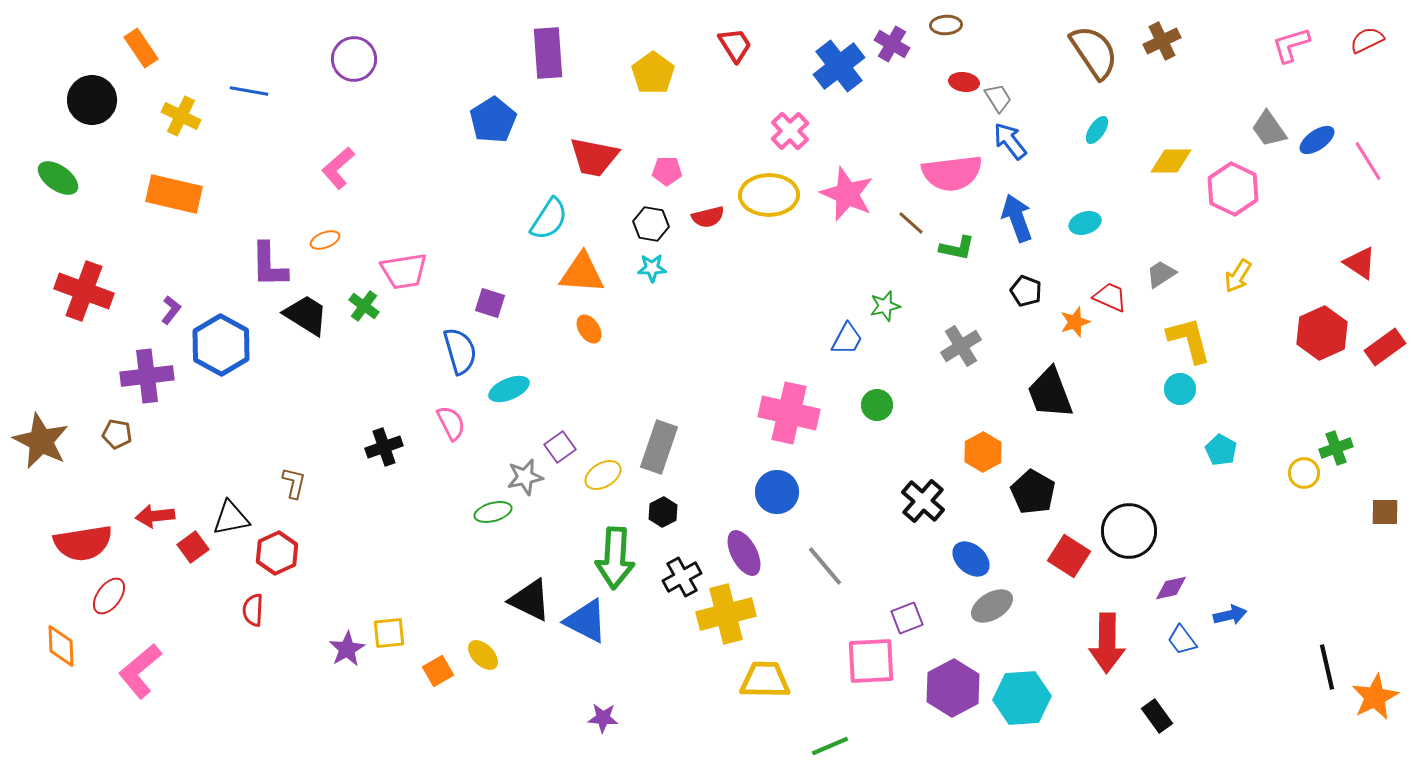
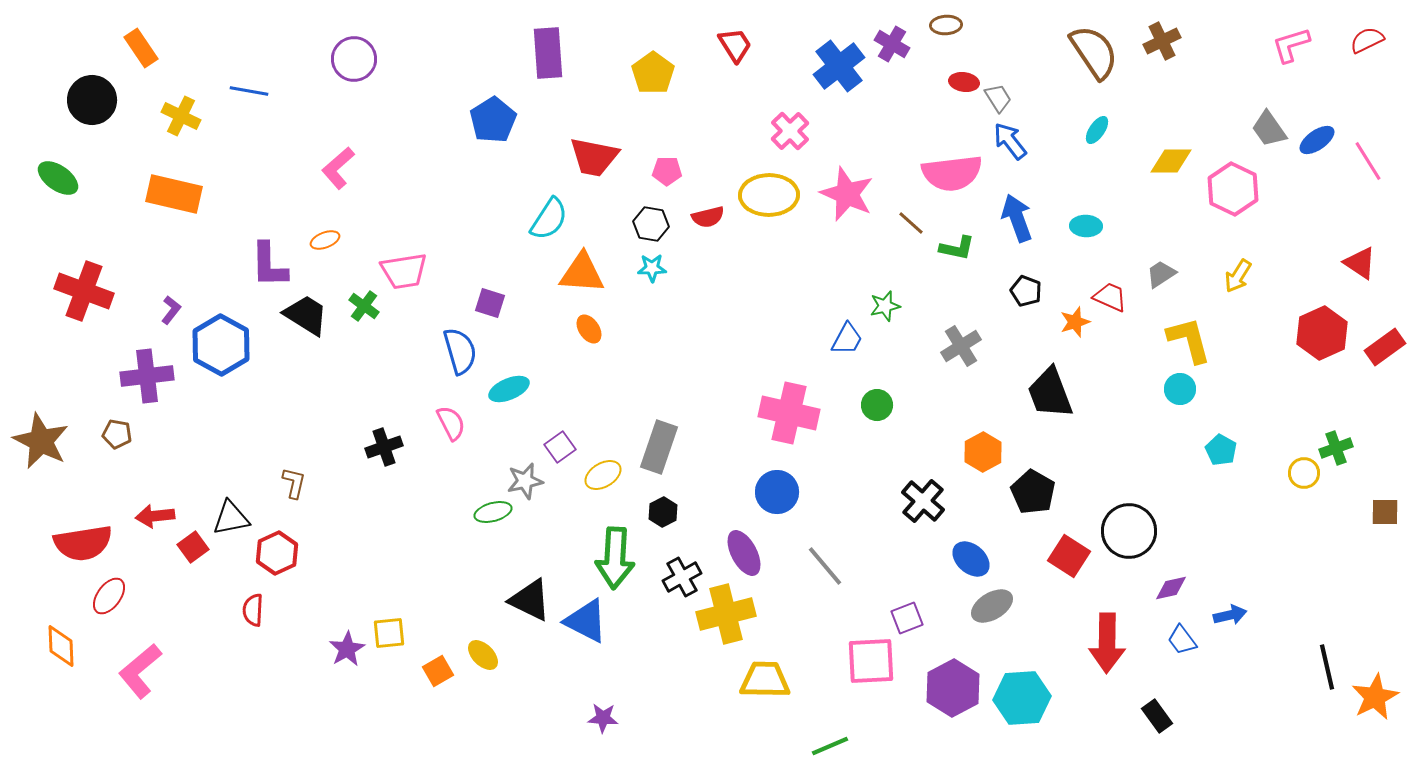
cyan ellipse at (1085, 223): moved 1 px right, 3 px down; rotated 20 degrees clockwise
gray star at (525, 477): moved 4 px down
